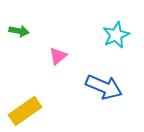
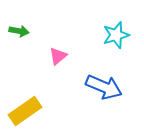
cyan star: rotated 8 degrees clockwise
